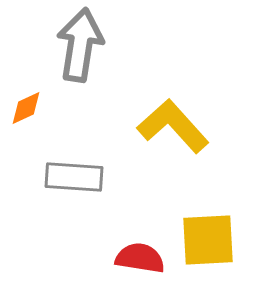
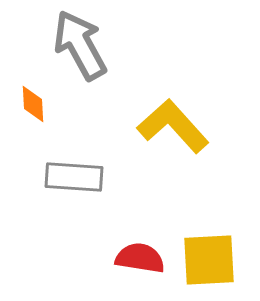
gray arrow: rotated 38 degrees counterclockwise
orange diamond: moved 7 px right, 4 px up; rotated 69 degrees counterclockwise
yellow square: moved 1 px right, 20 px down
